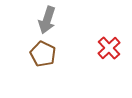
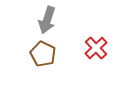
red cross: moved 13 px left
